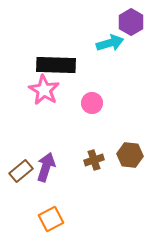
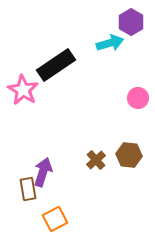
black rectangle: rotated 36 degrees counterclockwise
pink star: moved 21 px left
pink circle: moved 46 px right, 5 px up
brown hexagon: moved 1 px left
brown cross: moved 2 px right; rotated 24 degrees counterclockwise
purple arrow: moved 3 px left, 5 px down
brown rectangle: moved 7 px right, 18 px down; rotated 60 degrees counterclockwise
orange square: moved 4 px right
